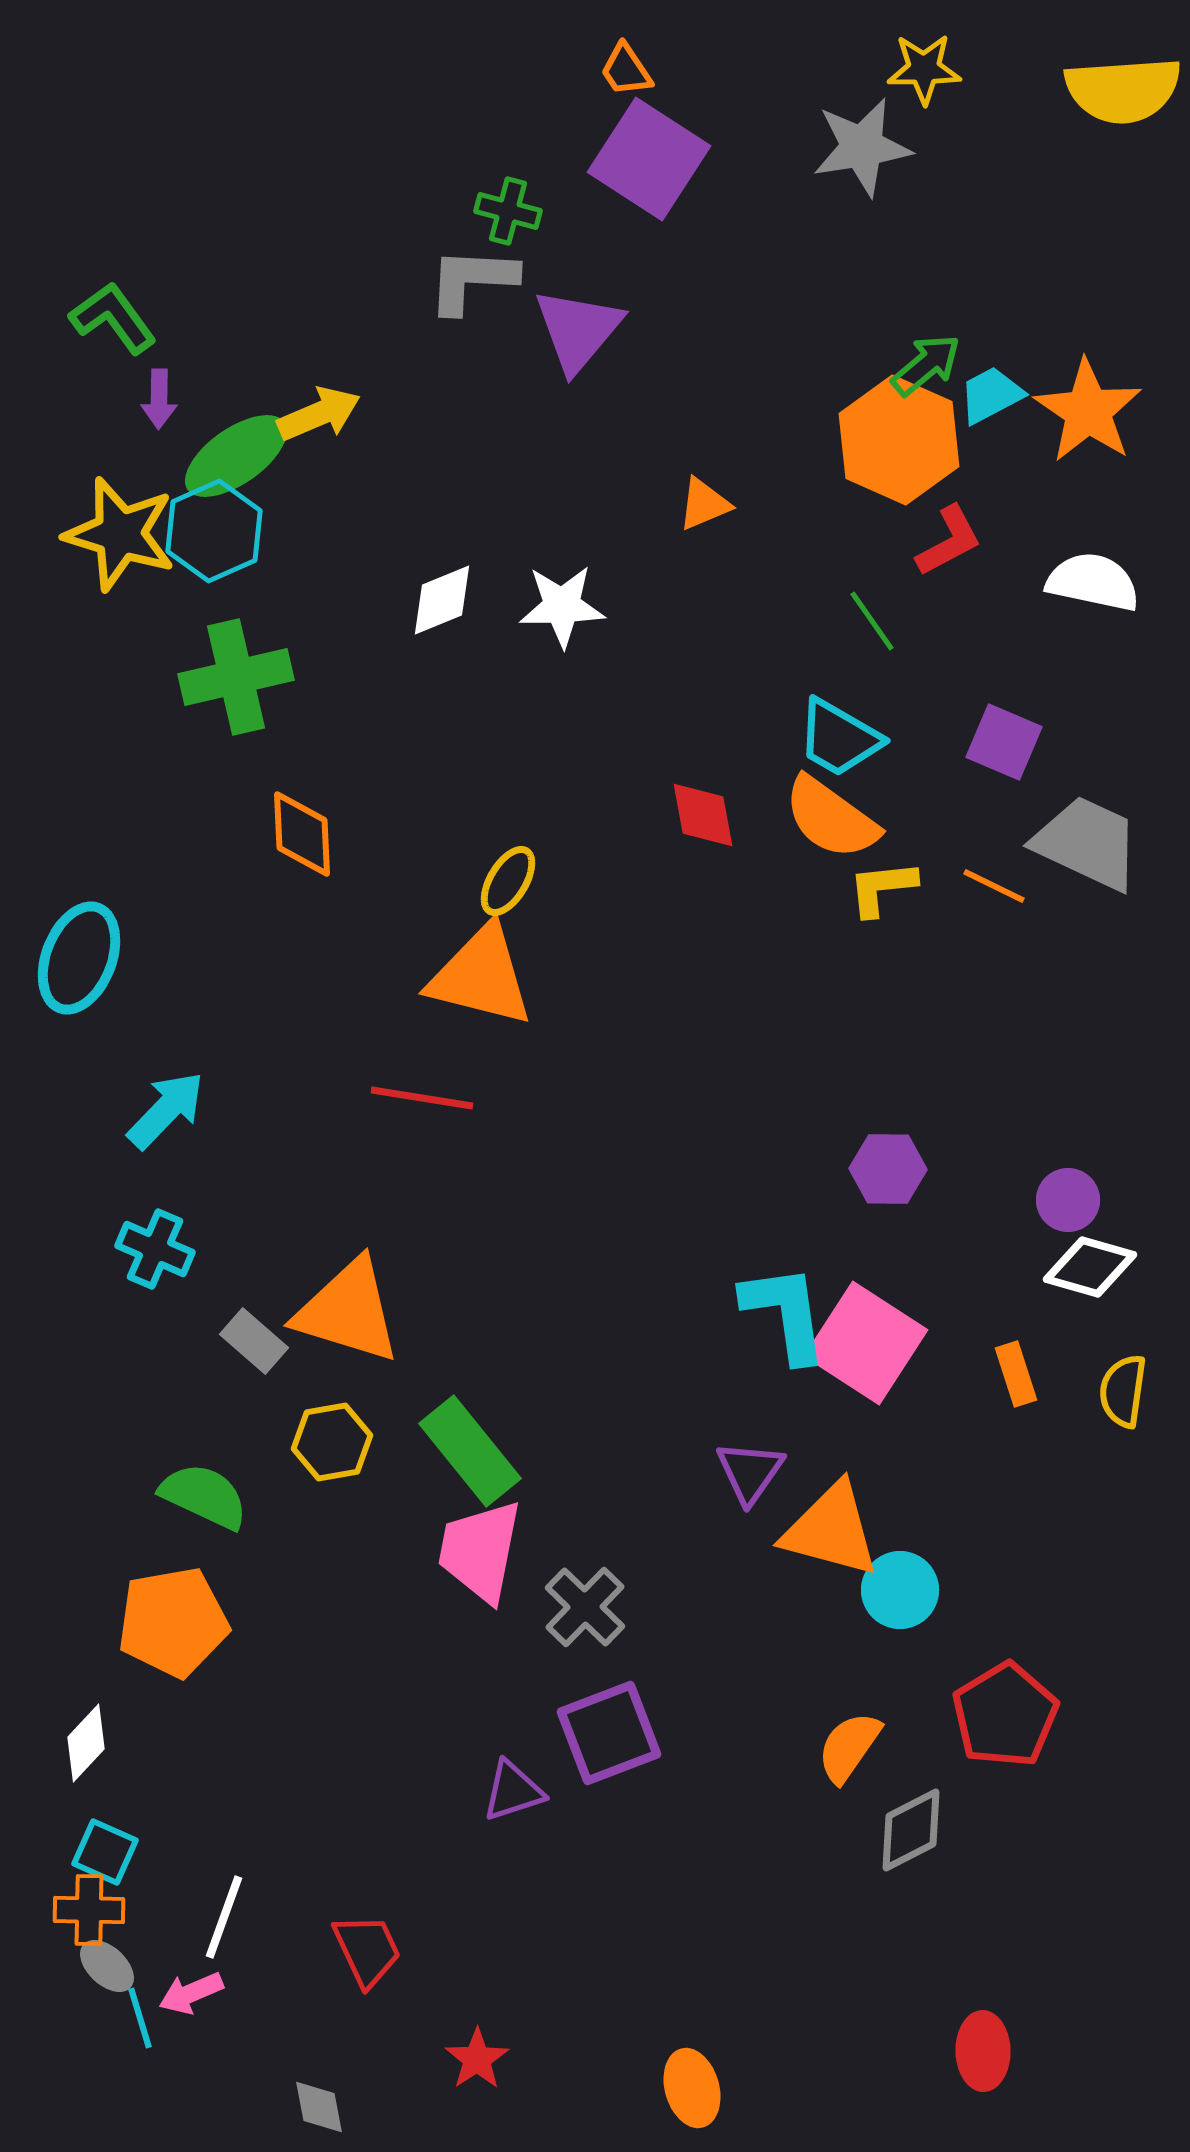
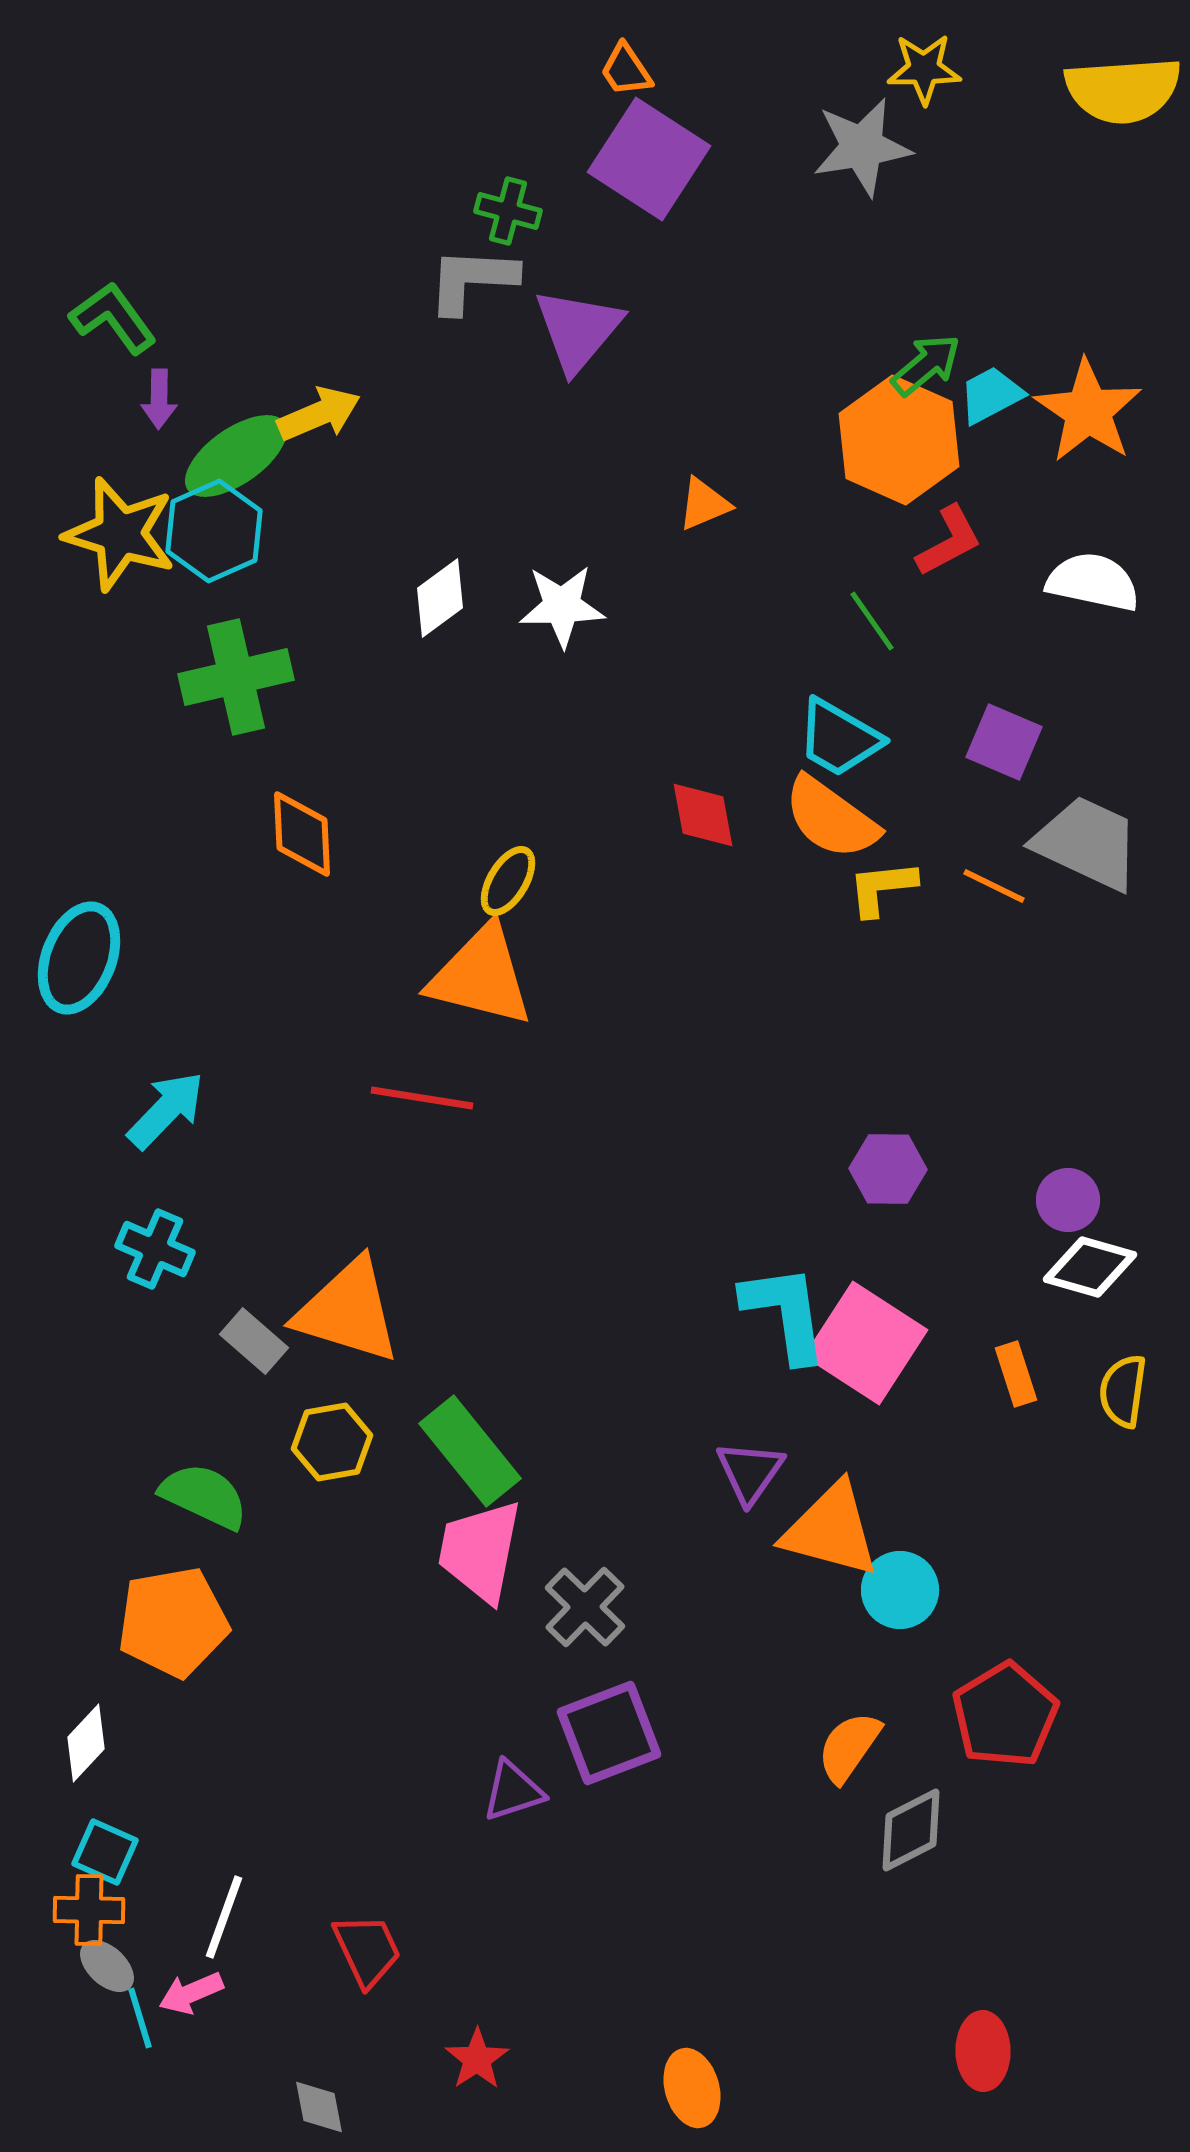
white diamond at (442, 600): moved 2 px left, 2 px up; rotated 14 degrees counterclockwise
